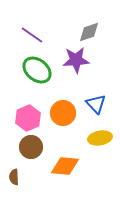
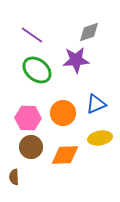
blue triangle: rotated 50 degrees clockwise
pink hexagon: rotated 25 degrees clockwise
orange diamond: moved 11 px up; rotated 8 degrees counterclockwise
